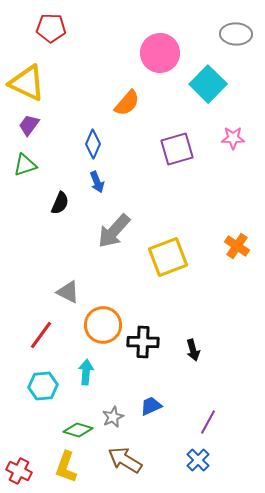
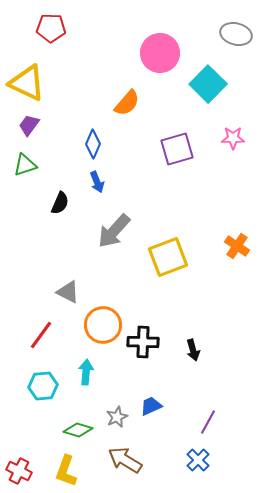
gray ellipse: rotated 12 degrees clockwise
gray star: moved 4 px right
yellow L-shape: moved 4 px down
